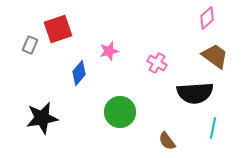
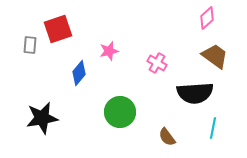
gray rectangle: rotated 18 degrees counterclockwise
brown semicircle: moved 4 px up
